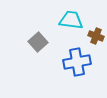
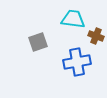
cyan trapezoid: moved 2 px right, 1 px up
gray square: rotated 24 degrees clockwise
